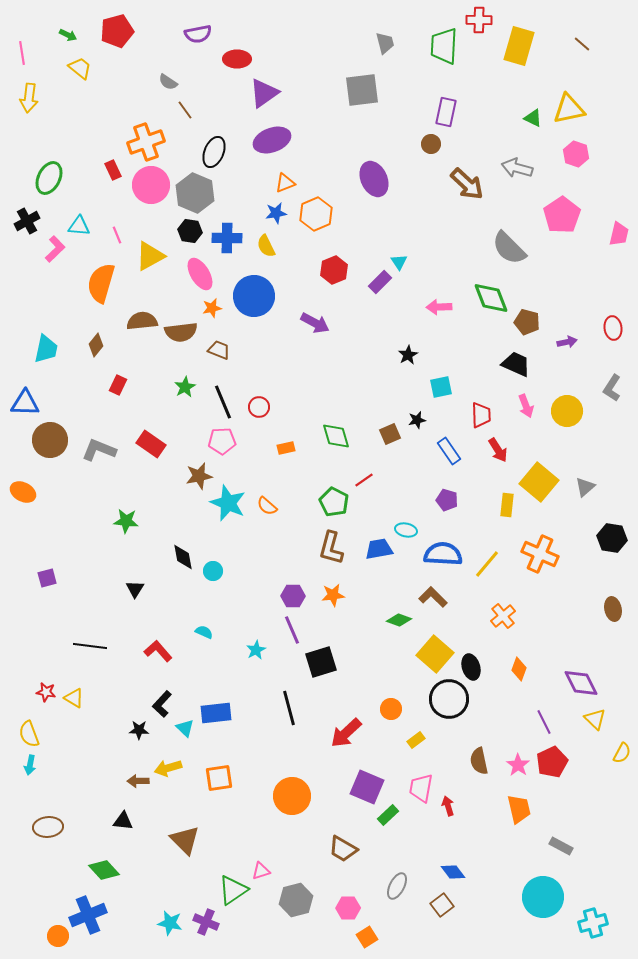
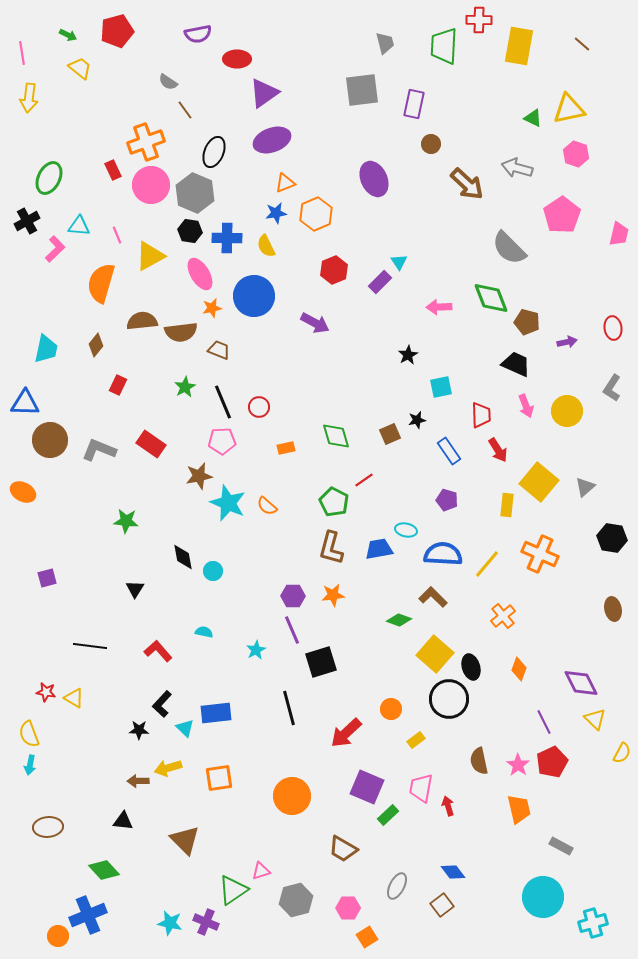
yellow rectangle at (519, 46): rotated 6 degrees counterclockwise
purple rectangle at (446, 112): moved 32 px left, 8 px up
cyan semicircle at (204, 632): rotated 12 degrees counterclockwise
